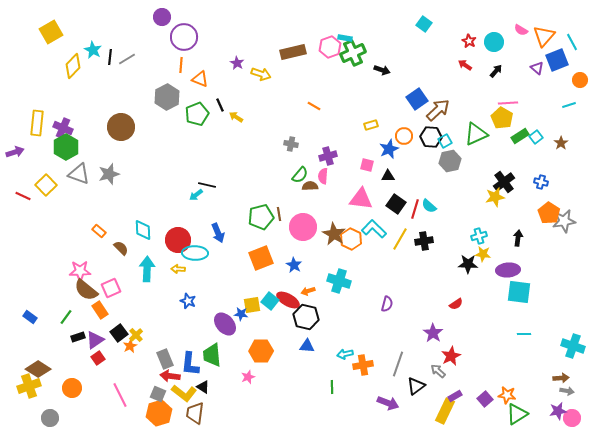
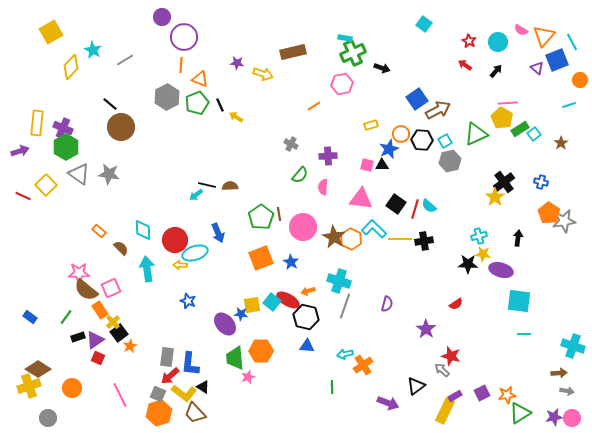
cyan circle at (494, 42): moved 4 px right
pink hexagon at (330, 47): moved 12 px right, 37 px down; rotated 10 degrees clockwise
black line at (110, 57): moved 47 px down; rotated 56 degrees counterclockwise
gray line at (127, 59): moved 2 px left, 1 px down
purple star at (237, 63): rotated 24 degrees counterclockwise
yellow diamond at (73, 66): moved 2 px left, 1 px down
black arrow at (382, 70): moved 2 px up
yellow arrow at (261, 74): moved 2 px right
orange line at (314, 106): rotated 64 degrees counterclockwise
brown arrow at (438, 110): rotated 15 degrees clockwise
green pentagon at (197, 114): moved 11 px up
orange circle at (404, 136): moved 3 px left, 2 px up
green rectangle at (520, 136): moved 7 px up
black hexagon at (431, 137): moved 9 px left, 3 px down
cyan square at (536, 137): moved 2 px left, 3 px up
gray cross at (291, 144): rotated 16 degrees clockwise
purple arrow at (15, 152): moved 5 px right, 1 px up
purple cross at (328, 156): rotated 12 degrees clockwise
gray triangle at (79, 174): rotated 15 degrees clockwise
gray star at (109, 174): rotated 25 degrees clockwise
pink semicircle at (323, 176): moved 11 px down
black triangle at (388, 176): moved 6 px left, 11 px up
brown semicircle at (310, 186): moved 80 px left
yellow star at (495, 197): rotated 24 degrees counterclockwise
green pentagon at (261, 217): rotated 20 degrees counterclockwise
brown star at (334, 234): moved 3 px down
yellow line at (400, 239): rotated 60 degrees clockwise
red circle at (178, 240): moved 3 px left
cyan ellipse at (195, 253): rotated 20 degrees counterclockwise
blue star at (294, 265): moved 3 px left, 3 px up
cyan arrow at (147, 269): rotated 10 degrees counterclockwise
yellow arrow at (178, 269): moved 2 px right, 4 px up
purple ellipse at (508, 270): moved 7 px left; rotated 20 degrees clockwise
pink star at (80, 271): moved 1 px left, 2 px down
cyan square at (519, 292): moved 9 px down
cyan square at (270, 301): moved 2 px right, 1 px down
purple star at (433, 333): moved 7 px left, 4 px up
yellow cross at (136, 335): moved 23 px left, 13 px up
green trapezoid at (212, 355): moved 23 px right, 3 px down
red star at (451, 356): rotated 30 degrees counterclockwise
red square at (98, 358): rotated 32 degrees counterclockwise
gray rectangle at (165, 359): moved 2 px right, 2 px up; rotated 30 degrees clockwise
gray line at (398, 364): moved 53 px left, 58 px up
orange cross at (363, 365): rotated 24 degrees counterclockwise
gray arrow at (438, 371): moved 4 px right, 1 px up
red arrow at (170, 376): rotated 48 degrees counterclockwise
brown arrow at (561, 378): moved 2 px left, 5 px up
orange star at (507, 395): rotated 18 degrees counterclockwise
purple square at (485, 399): moved 3 px left, 6 px up; rotated 14 degrees clockwise
purple star at (558, 411): moved 4 px left, 6 px down
brown trapezoid at (195, 413): rotated 50 degrees counterclockwise
green triangle at (517, 414): moved 3 px right, 1 px up
gray circle at (50, 418): moved 2 px left
